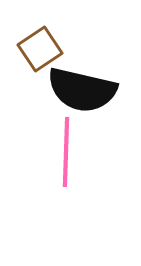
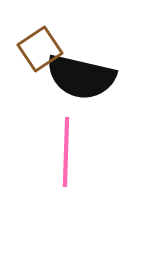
black semicircle: moved 1 px left, 13 px up
